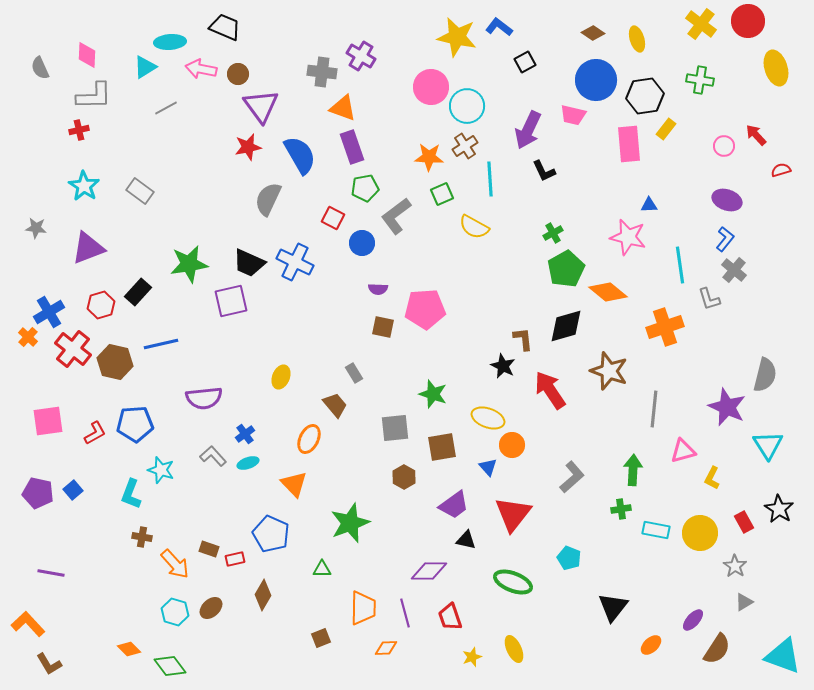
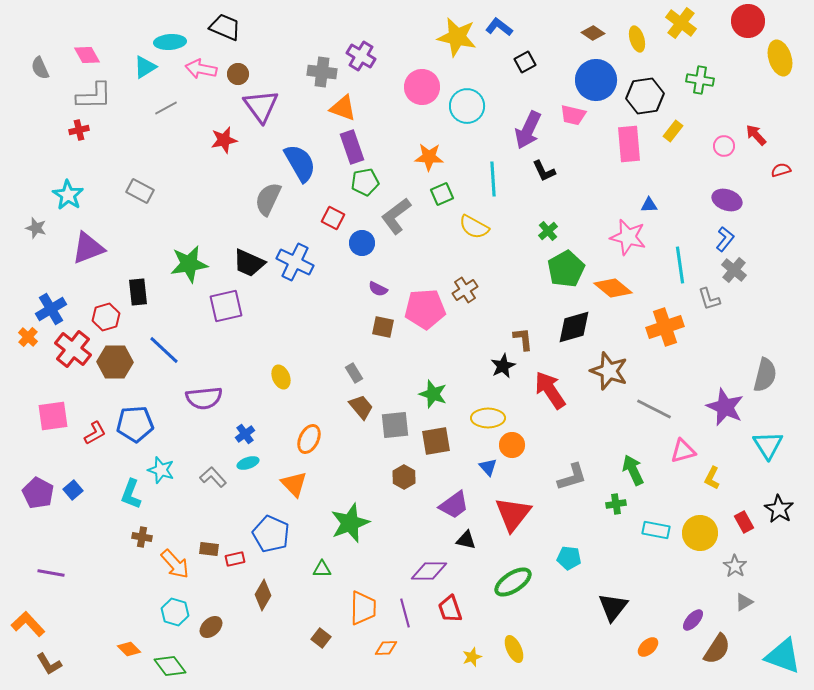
yellow cross at (701, 24): moved 20 px left, 1 px up
pink diamond at (87, 55): rotated 32 degrees counterclockwise
yellow ellipse at (776, 68): moved 4 px right, 10 px up
pink circle at (431, 87): moved 9 px left
yellow rectangle at (666, 129): moved 7 px right, 2 px down
brown cross at (465, 146): moved 144 px down
red star at (248, 147): moved 24 px left, 7 px up
blue semicircle at (300, 155): moved 8 px down
cyan line at (490, 179): moved 3 px right
cyan star at (84, 186): moved 16 px left, 9 px down
green pentagon at (365, 188): moved 6 px up
gray rectangle at (140, 191): rotated 8 degrees counterclockwise
gray star at (36, 228): rotated 10 degrees clockwise
green cross at (553, 233): moved 5 px left, 2 px up; rotated 12 degrees counterclockwise
purple semicircle at (378, 289): rotated 24 degrees clockwise
black rectangle at (138, 292): rotated 48 degrees counterclockwise
orange diamond at (608, 292): moved 5 px right, 4 px up
purple square at (231, 301): moved 5 px left, 5 px down
red hexagon at (101, 305): moved 5 px right, 12 px down
blue cross at (49, 312): moved 2 px right, 3 px up
black diamond at (566, 326): moved 8 px right, 1 px down
blue line at (161, 344): moved 3 px right, 6 px down; rotated 56 degrees clockwise
brown hexagon at (115, 362): rotated 12 degrees counterclockwise
black star at (503, 366): rotated 20 degrees clockwise
yellow ellipse at (281, 377): rotated 45 degrees counterclockwise
brown trapezoid at (335, 405): moved 26 px right, 2 px down
purple star at (727, 407): moved 2 px left
gray line at (654, 409): rotated 69 degrees counterclockwise
yellow ellipse at (488, 418): rotated 20 degrees counterclockwise
pink square at (48, 421): moved 5 px right, 5 px up
gray square at (395, 428): moved 3 px up
brown square at (442, 447): moved 6 px left, 6 px up
gray L-shape at (213, 456): moved 21 px down
green arrow at (633, 470): rotated 28 degrees counterclockwise
gray L-shape at (572, 477): rotated 24 degrees clockwise
purple pentagon at (38, 493): rotated 16 degrees clockwise
green cross at (621, 509): moved 5 px left, 5 px up
brown rectangle at (209, 549): rotated 12 degrees counterclockwise
cyan pentagon at (569, 558): rotated 15 degrees counterclockwise
green ellipse at (513, 582): rotated 54 degrees counterclockwise
brown ellipse at (211, 608): moved 19 px down
red trapezoid at (450, 617): moved 8 px up
brown square at (321, 638): rotated 30 degrees counterclockwise
orange ellipse at (651, 645): moved 3 px left, 2 px down
